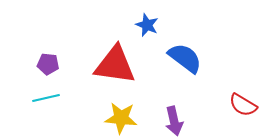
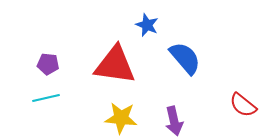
blue semicircle: rotated 12 degrees clockwise
red semicircle: rotated 8 degrees clockwise
